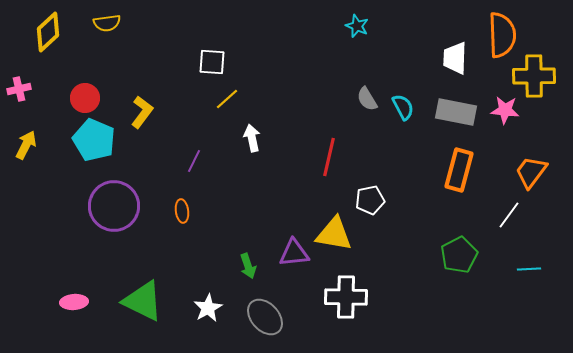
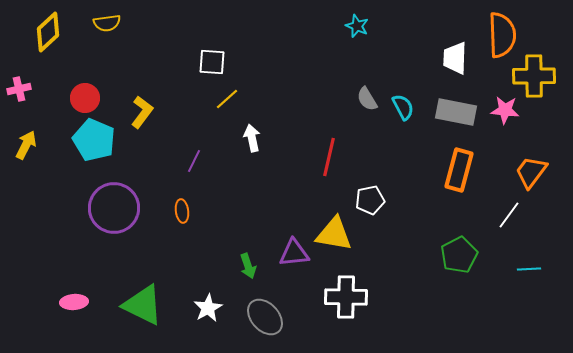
purple circle: moved 2 px down
green triangle: moved 4 px down
